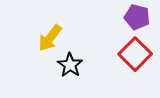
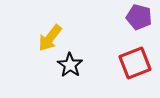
purple pentagon: moved 2 px right
red square: moved 9 px down; rotated 24 degrees clockwise
